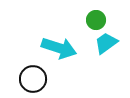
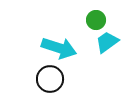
cyan trapezoid: moved 1 px right, 1 px up
black circle: moved 17 px right
